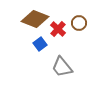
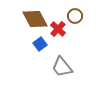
brown diamond: rotated 40 degrees clockwise
brown circle: moved 4 px left, 7 px up
